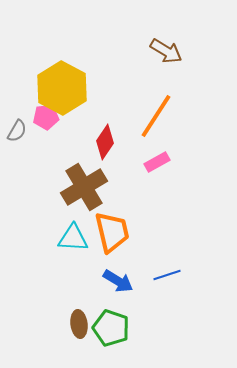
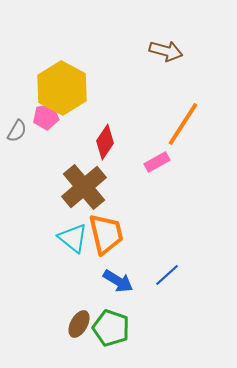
brown arrow: rotated 16 degrees counterclockwise
orange line: moved 27 px right, 8 px down
brown cross: rotated 9 degrees counterclockwise
orange trapezoid: moved 6 px left, 2 px down
cyan triangle: rotated 36 degrees clockwise
blue line: rotated 24 degrees counterclockwise
brown ellipse: rotated 36 degrees clockwise
